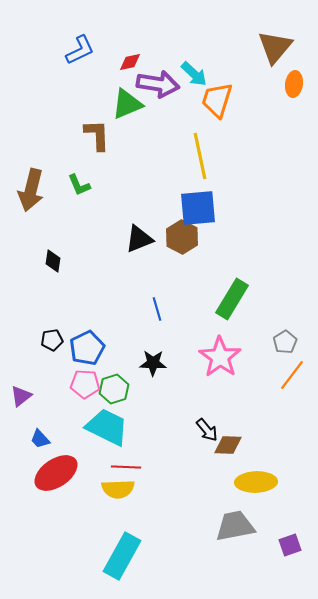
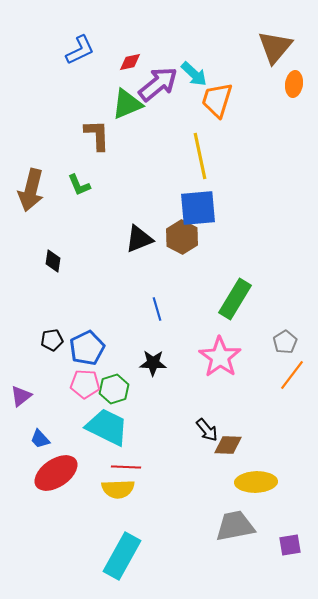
purple arrow: rotated 48 degrees counterclockwise
green rectangle: moved 3 px right
purple square: rotated 10 degrees clockwise
